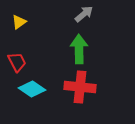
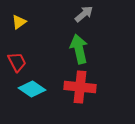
green arrow: rotated 12 degrees counterclockwise
